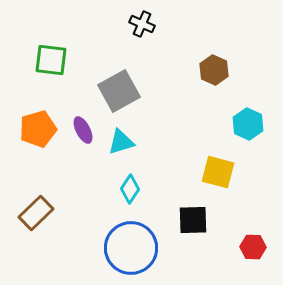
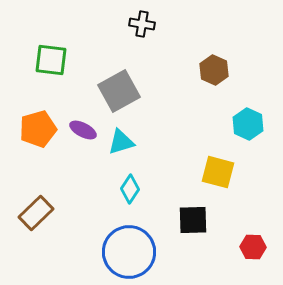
black cross: rotated 15 degrees counterclockwise
purple ellipse: rotated 36 degrees counterclockwise
blue circle: moved 2 px left, 4 px down
